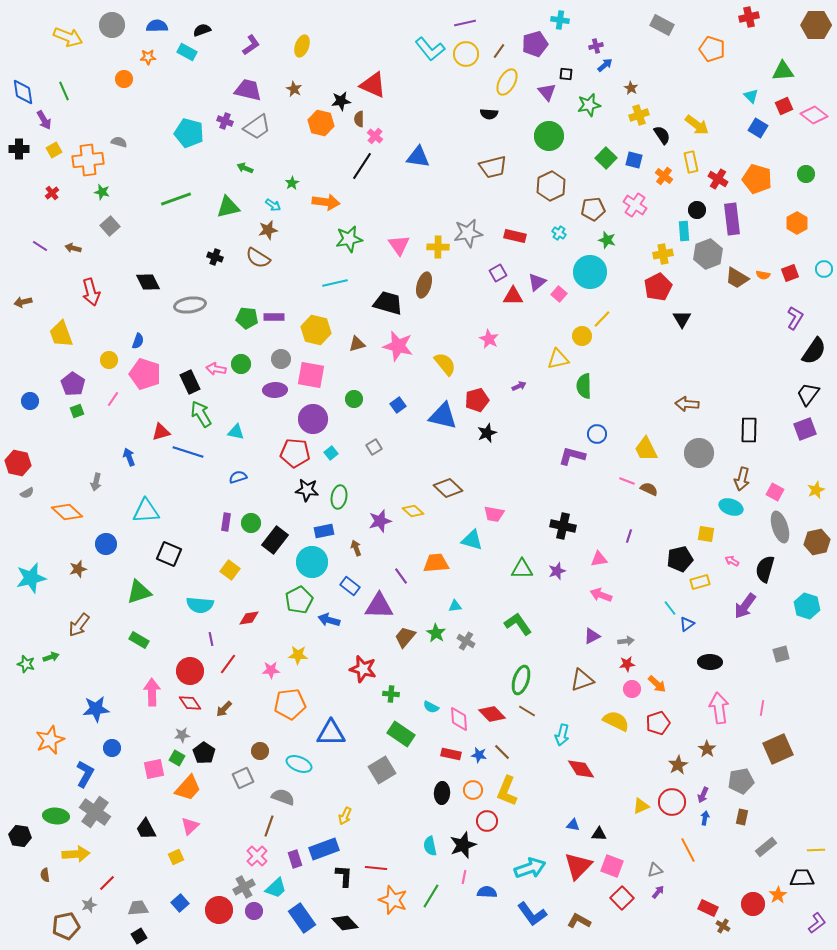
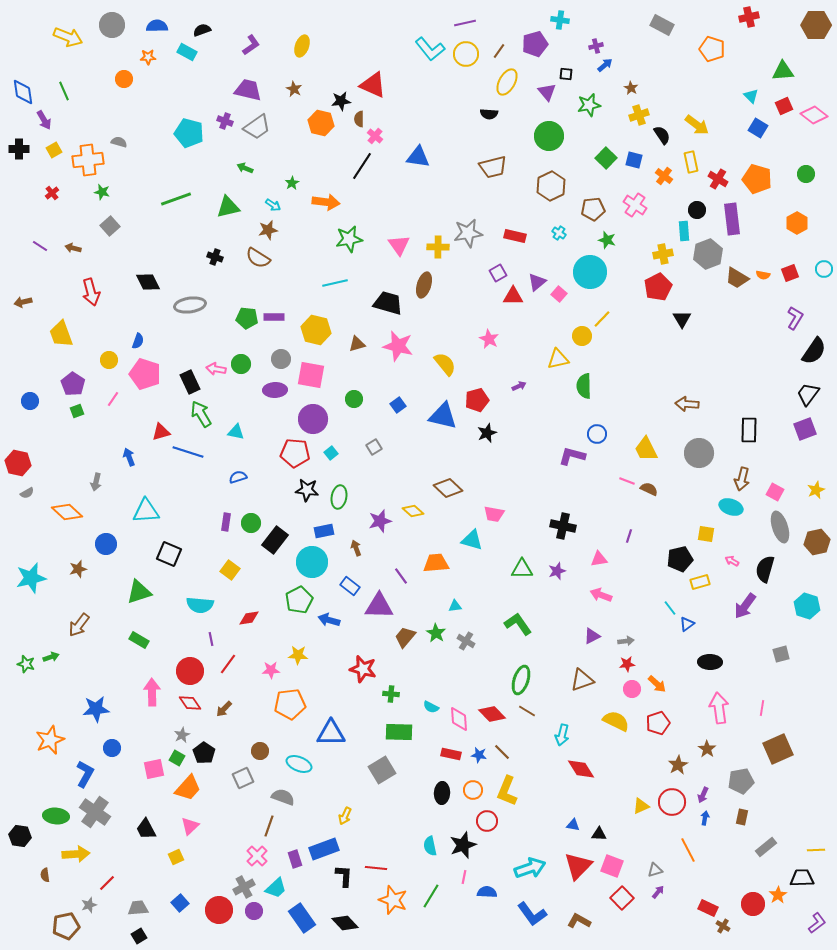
green rectangle at (401, 734): moved 2 px left, 2 px up; rotated 32 degrees counterclockwise
gray star at (182, 735): rotated 21 degrees counterclockwise
